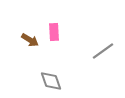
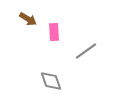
brown arrow: moved 2 px left, 21 px up
gray line: moved 17 px left
